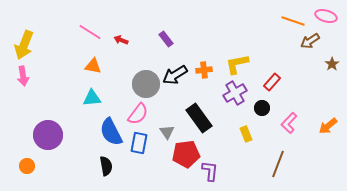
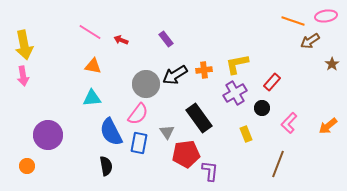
pink ellipse: rotated 25 degrees counterclockwise
yellow arrow: rotated 32 degrees counterclockwise
